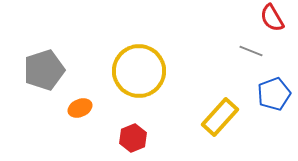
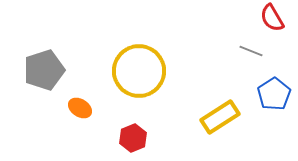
blue pentagon: rotated 12 degrees counterclockwise
orange ellipse: rotated 55 degrees clockwise
yellow rectangle: rotated 15 degrees clockwise
